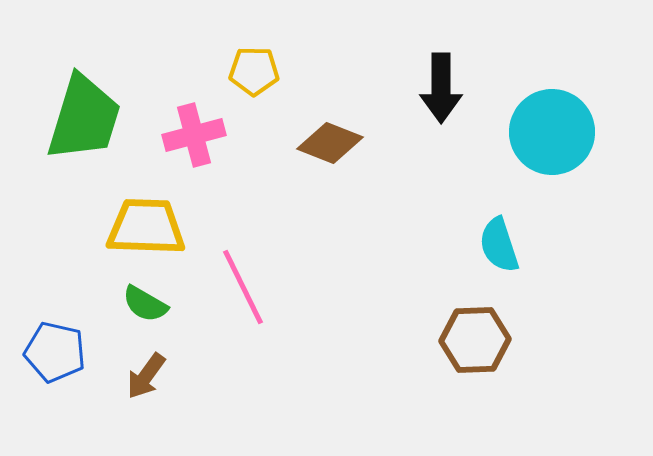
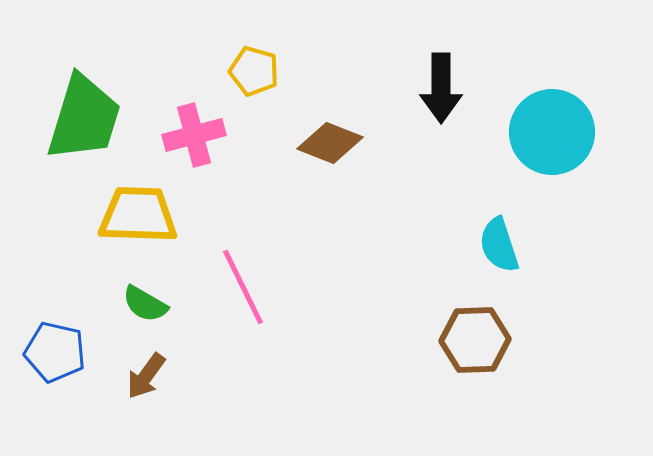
yellow pentagon: rotated 15 degrees clockwise
yellow trapezoid: moved 8 px left, 12 px up
